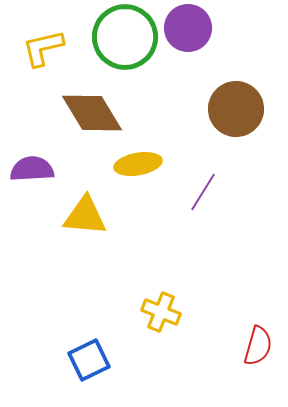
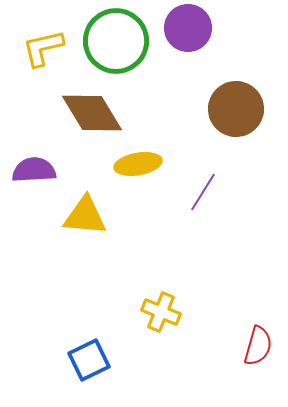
green circle: moved 9 px left, 4 px down
purple semicircle: moved 2 px right, 1 px down
